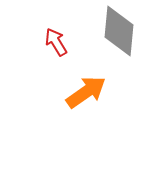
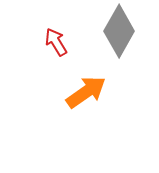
gray diamond: rotated 24 degrees clockwise
